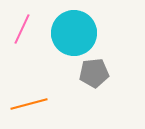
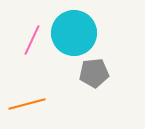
pink line: moved 10 px right, 11 px down
orange line: moved 2 px left
